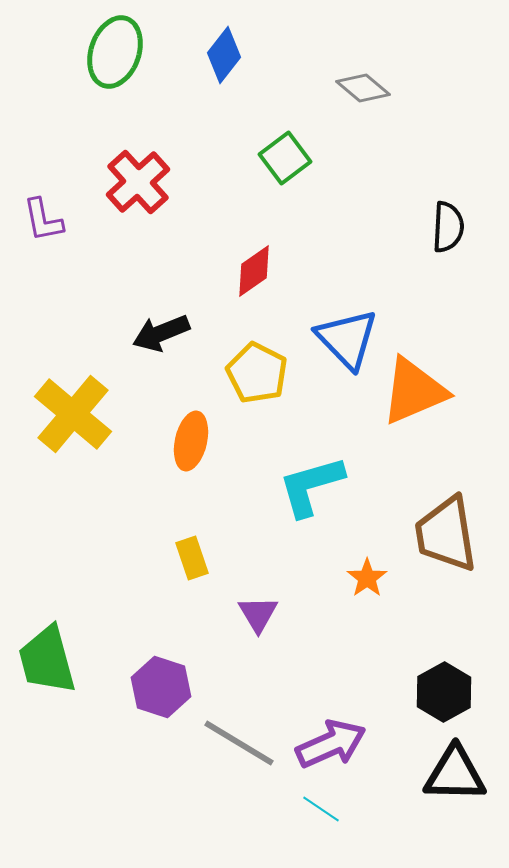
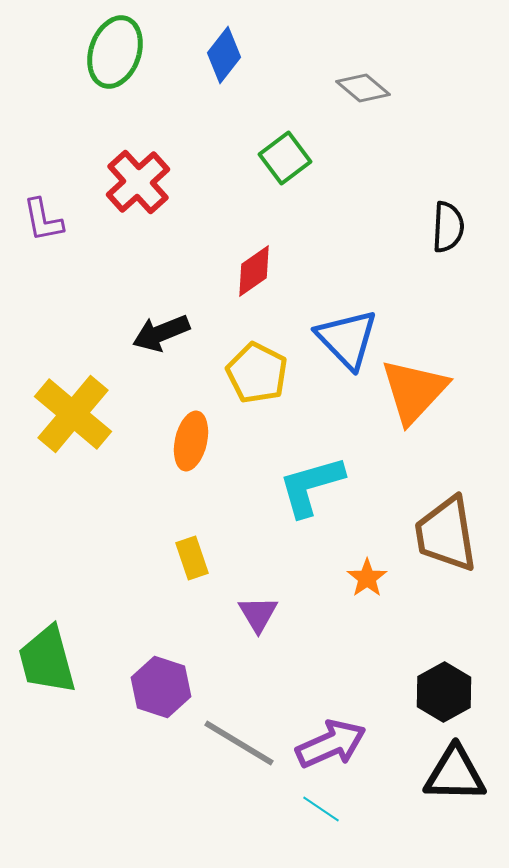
orange triangle: rotated 24 degrees counterclockwise
